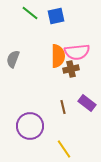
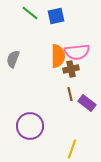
brown line: moved 7 px right, 13 px up
yellow line: moved 8 px right; rotated 54 degrees clockwise
